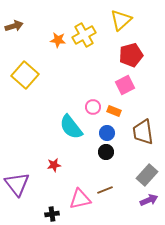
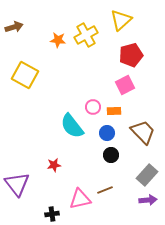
brown arrow: moved 1 px down
yellow cross: moved 2 px right
yellow square: rotated 12 degrees counterclockwise
orange rectangle: rotated 24 degrees counterclockwise
cyan semicircle: moved 1 px right, 1 px up
brown trapezoid: rotated 144 degrees clockwise
black circle: moved 5 px right, 3 px down
purple arrow: moved 1 px left; rotated 18 degrees clockwise
